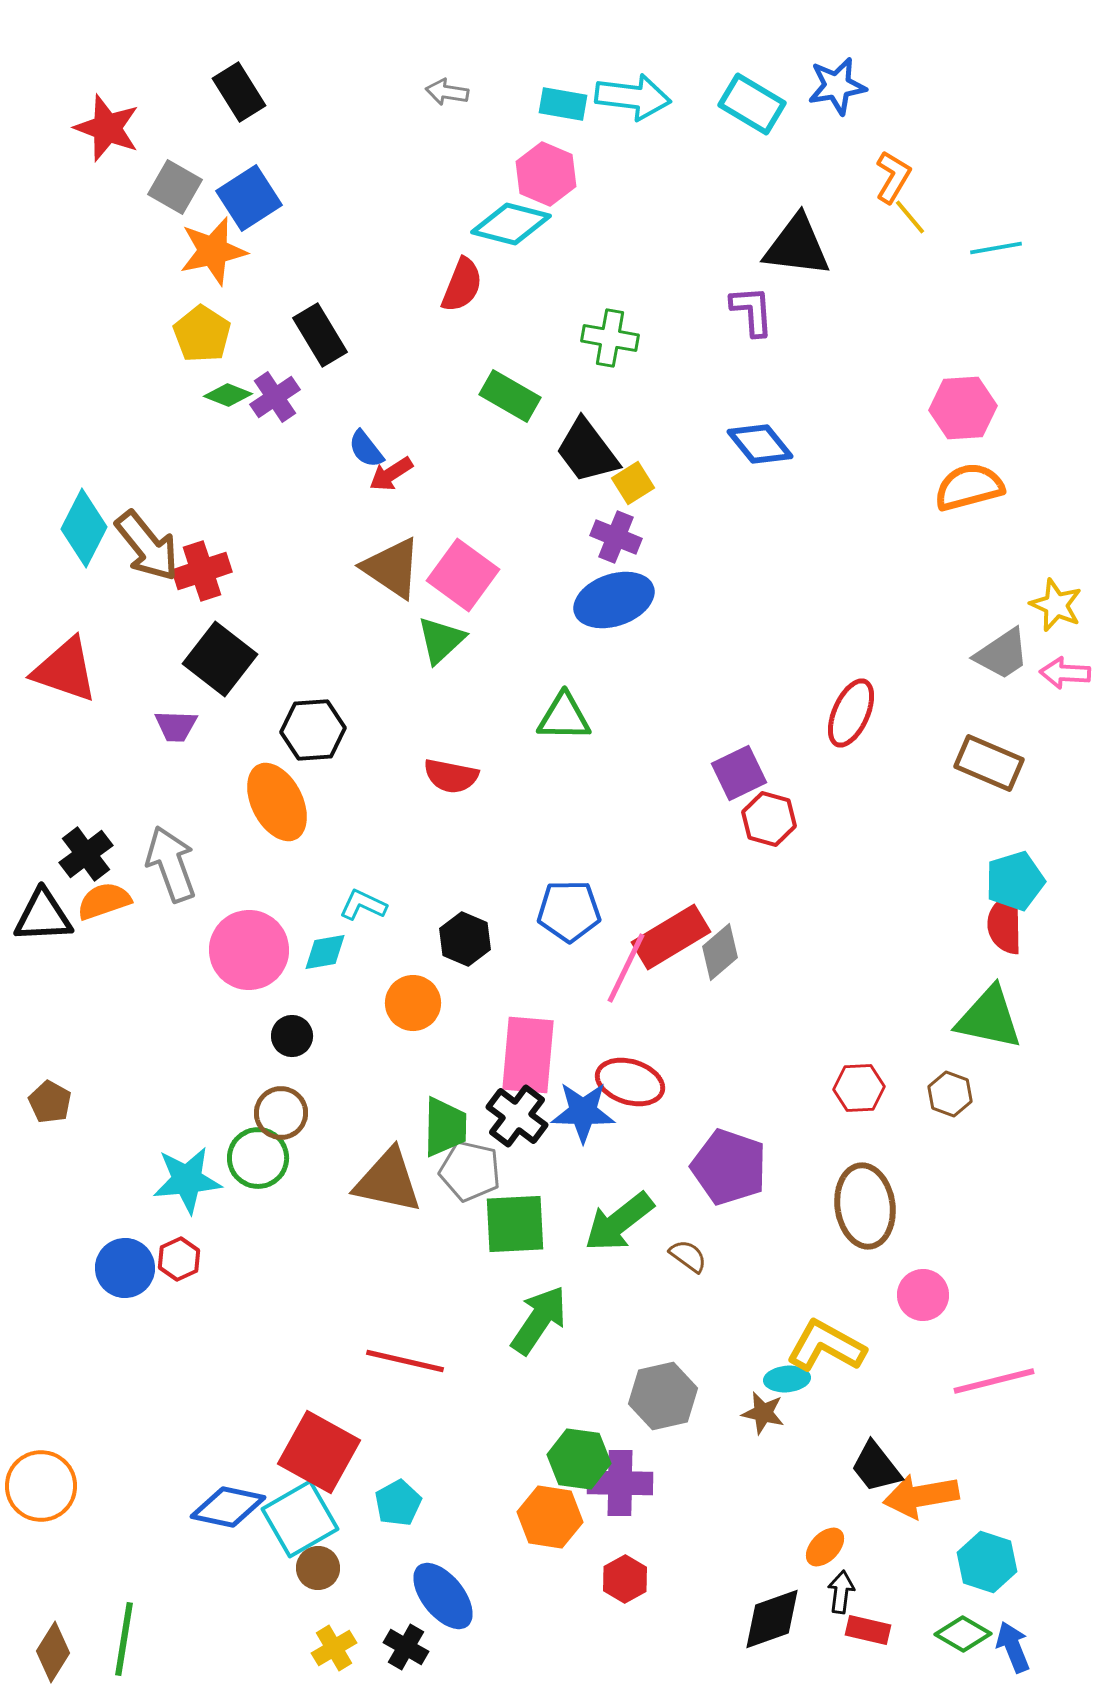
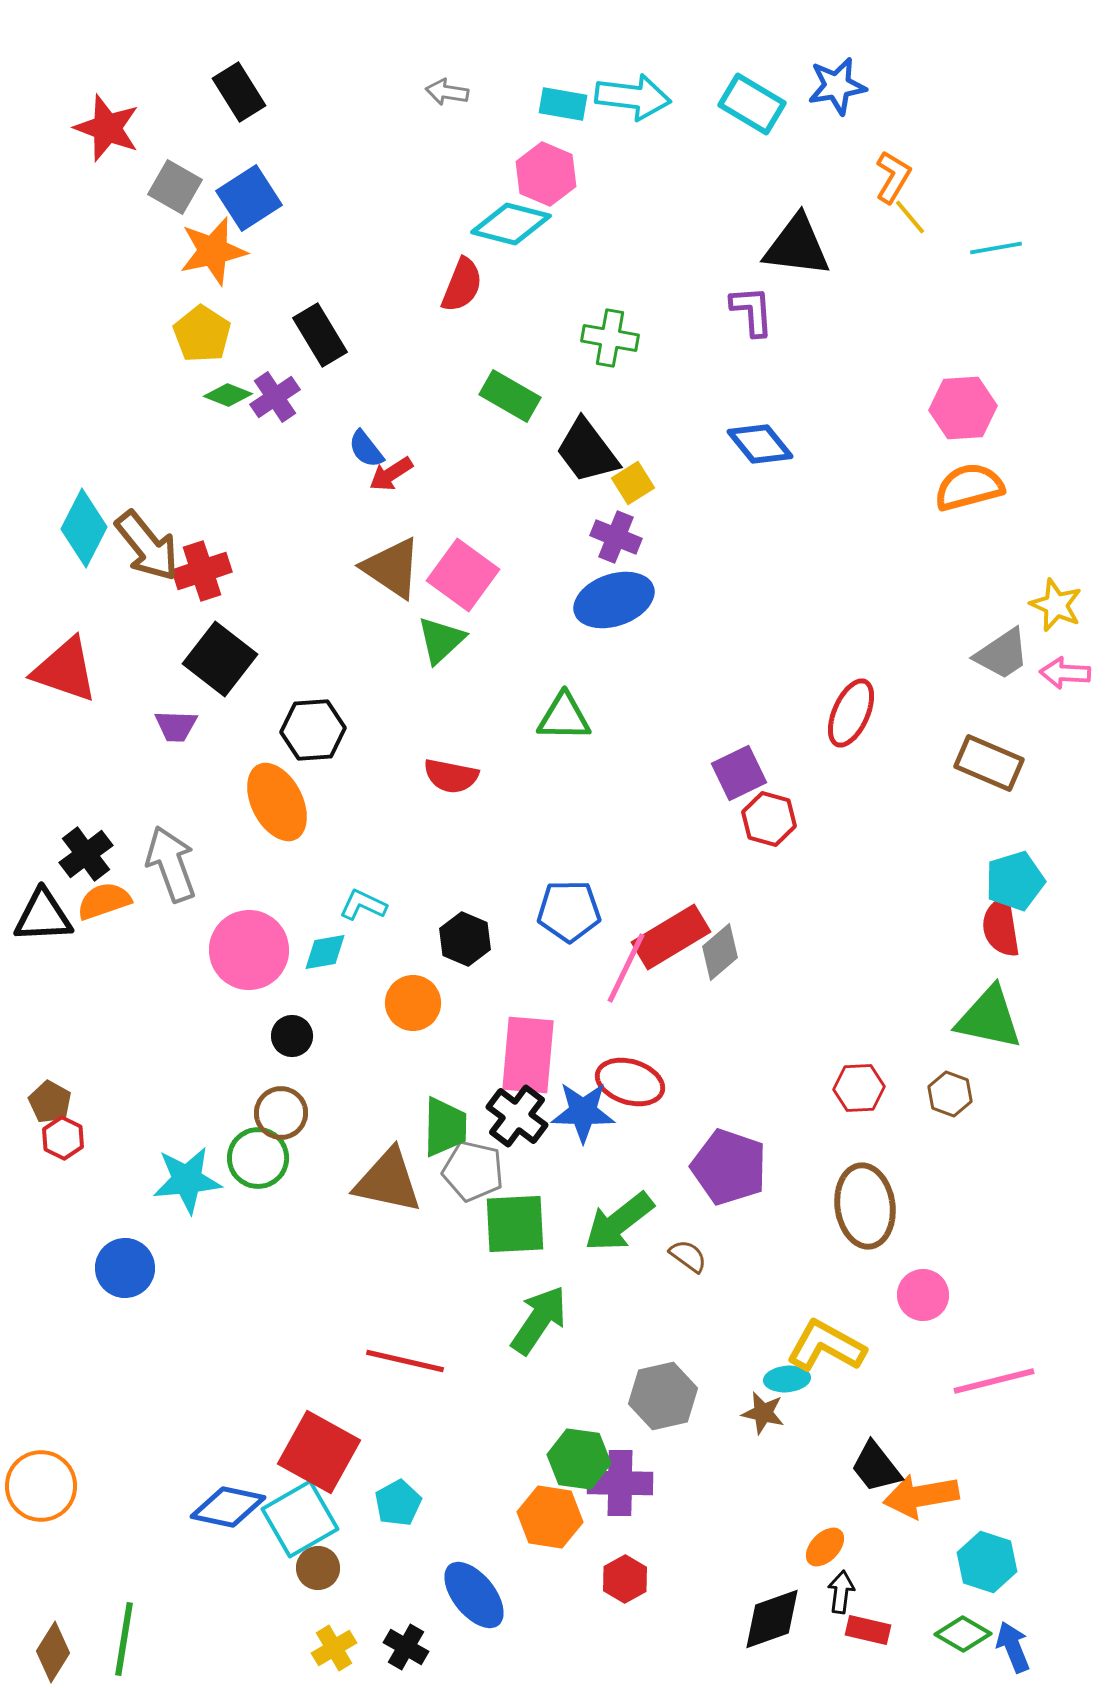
red semicircle at (1005, 924): moved 4 px left, 3 px down; rotated 8 degrees counterclockwise
gray pentagon at (470, 1171): moved 3 px right
red hexagon at (179, 1259): moved 116 px left, 121 px up; rotated 9 degrees counterclockwise
blue ellipse at (443, 1596): moved 31 px right, 1 px up
